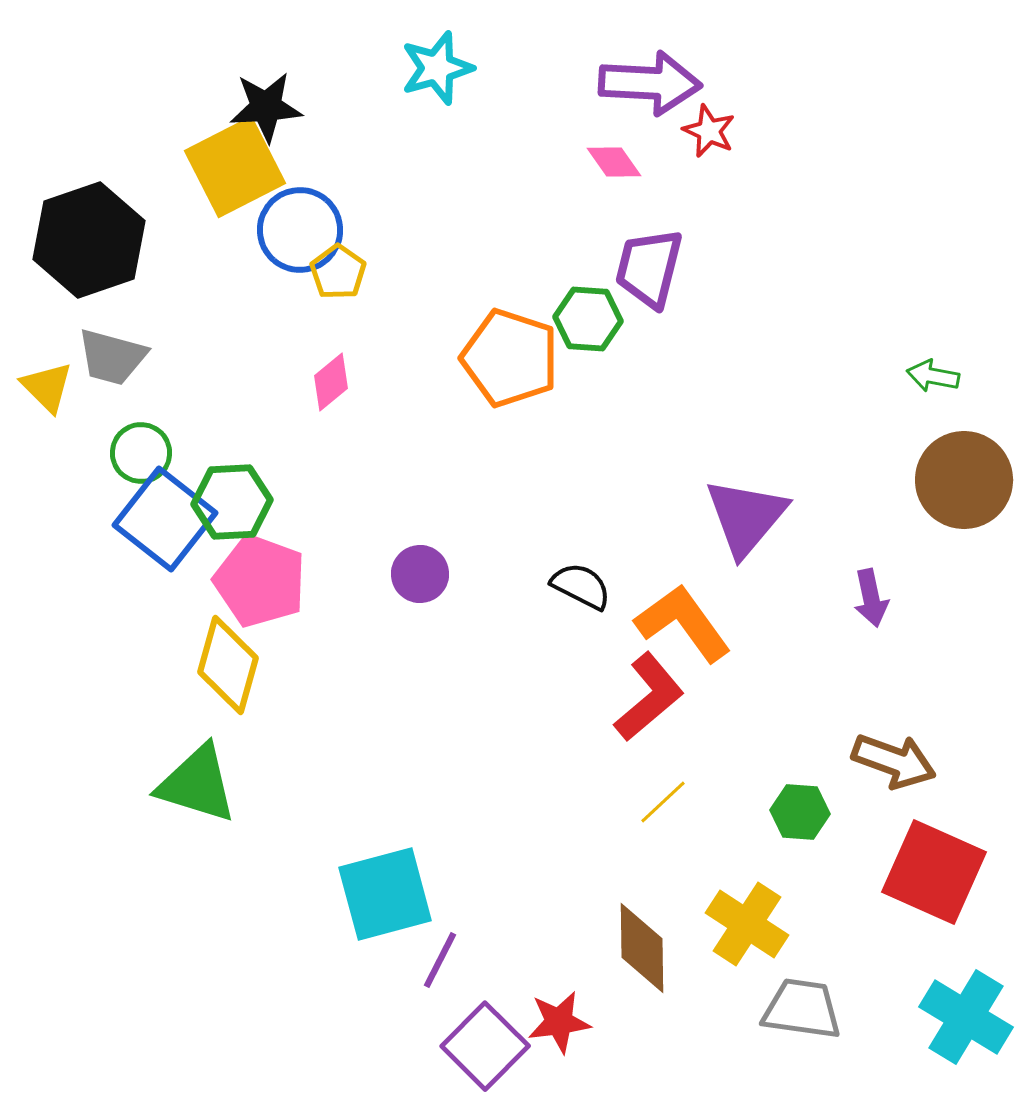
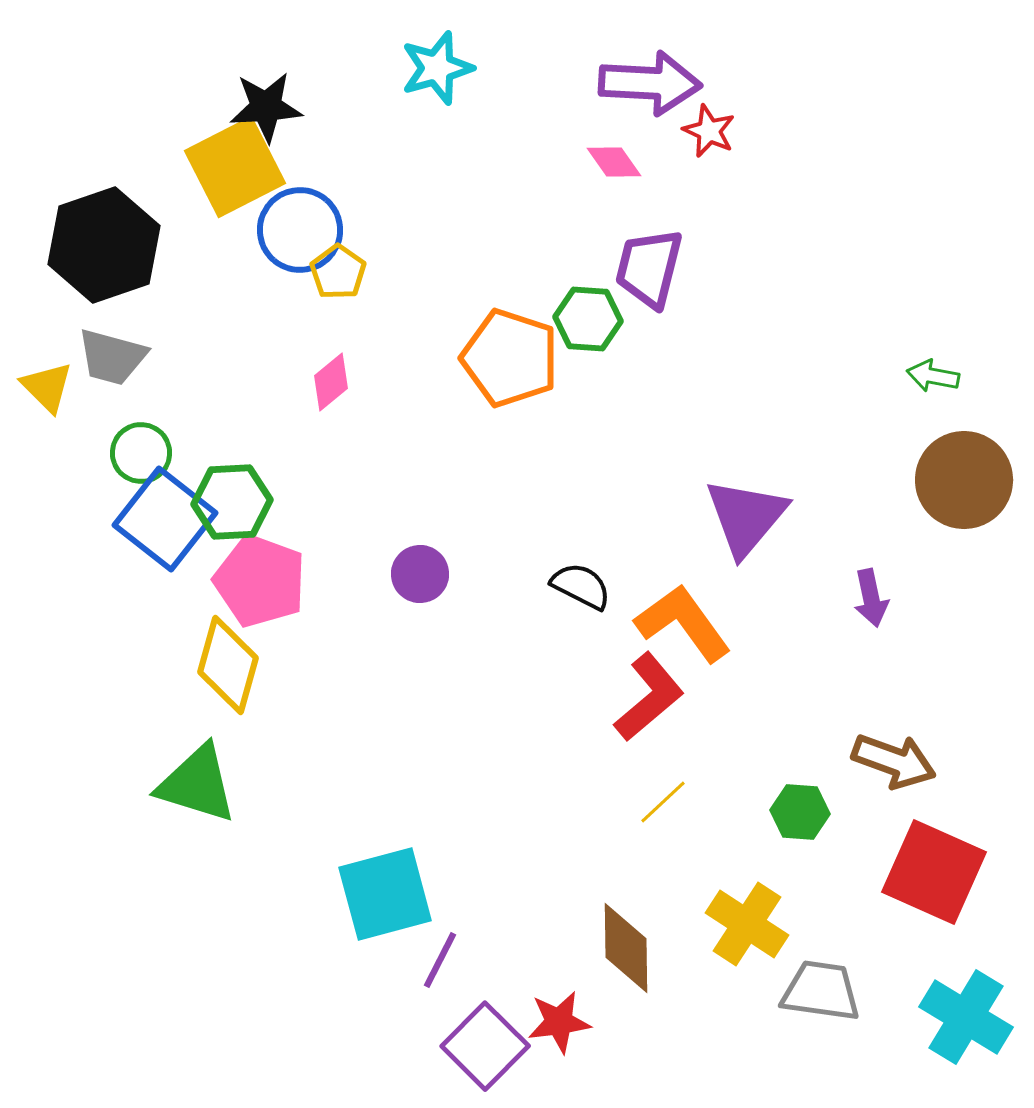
black hexagon at (89, 240): moved 15 px right, 5 px down
brown diamond at (642, 948): moved 16 px left
gray trapezoid at (802, 1009): moved 19 px right, 18 px up
